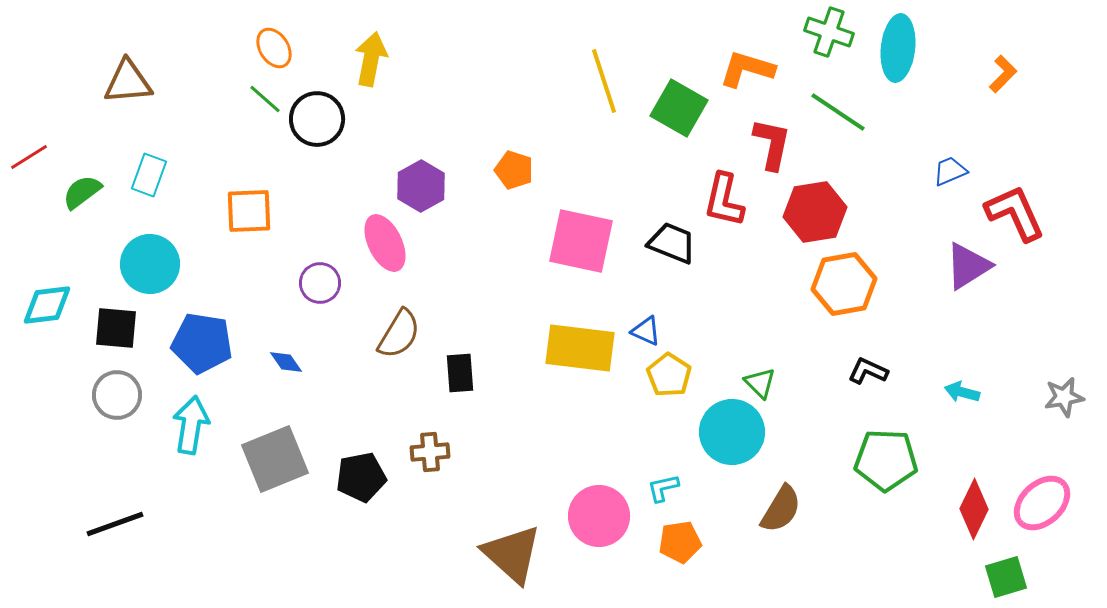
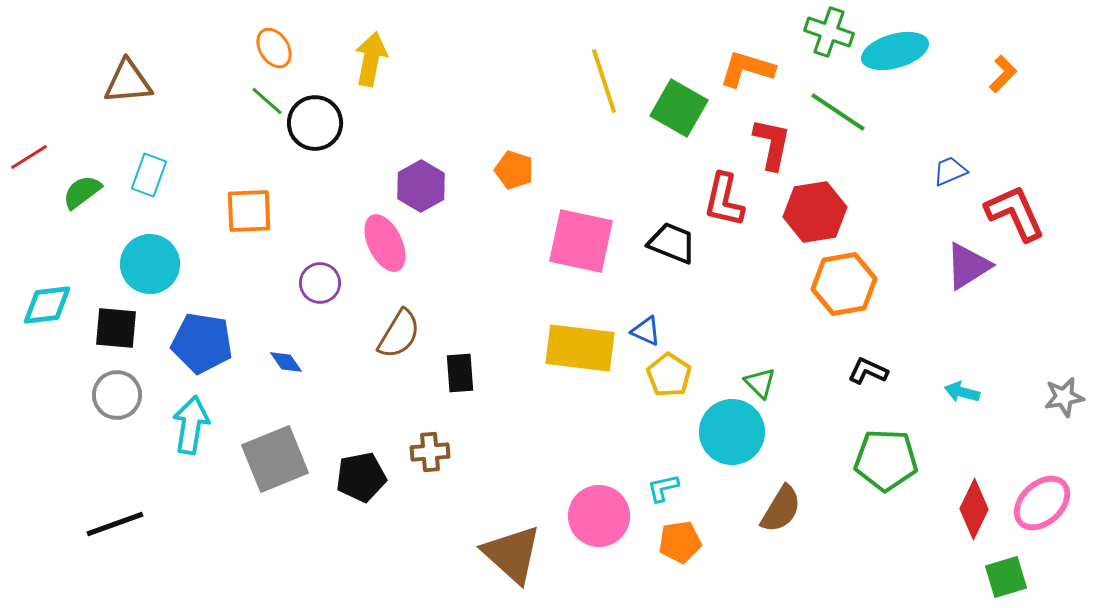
cyan ellipse at (898, 48): moved 3 px left, 3 px down; rotated 68 degrees clockwise
green line at (265, 99): moved 2 px right, 2 px down
black circle at (317, 119): moved 2 px left, 4 px down
